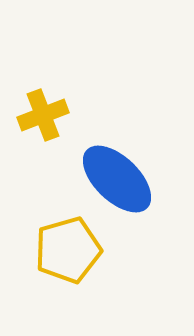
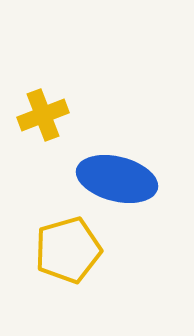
blue ellipse: rotated 30 degrees counterclockwise
